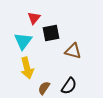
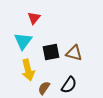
black square: moved 19 px down
brown triangle: moved 1 px right, 2 px down
yellow arrow: moved 1 px right, 2 px down
black semicircle: moved 1 px up
